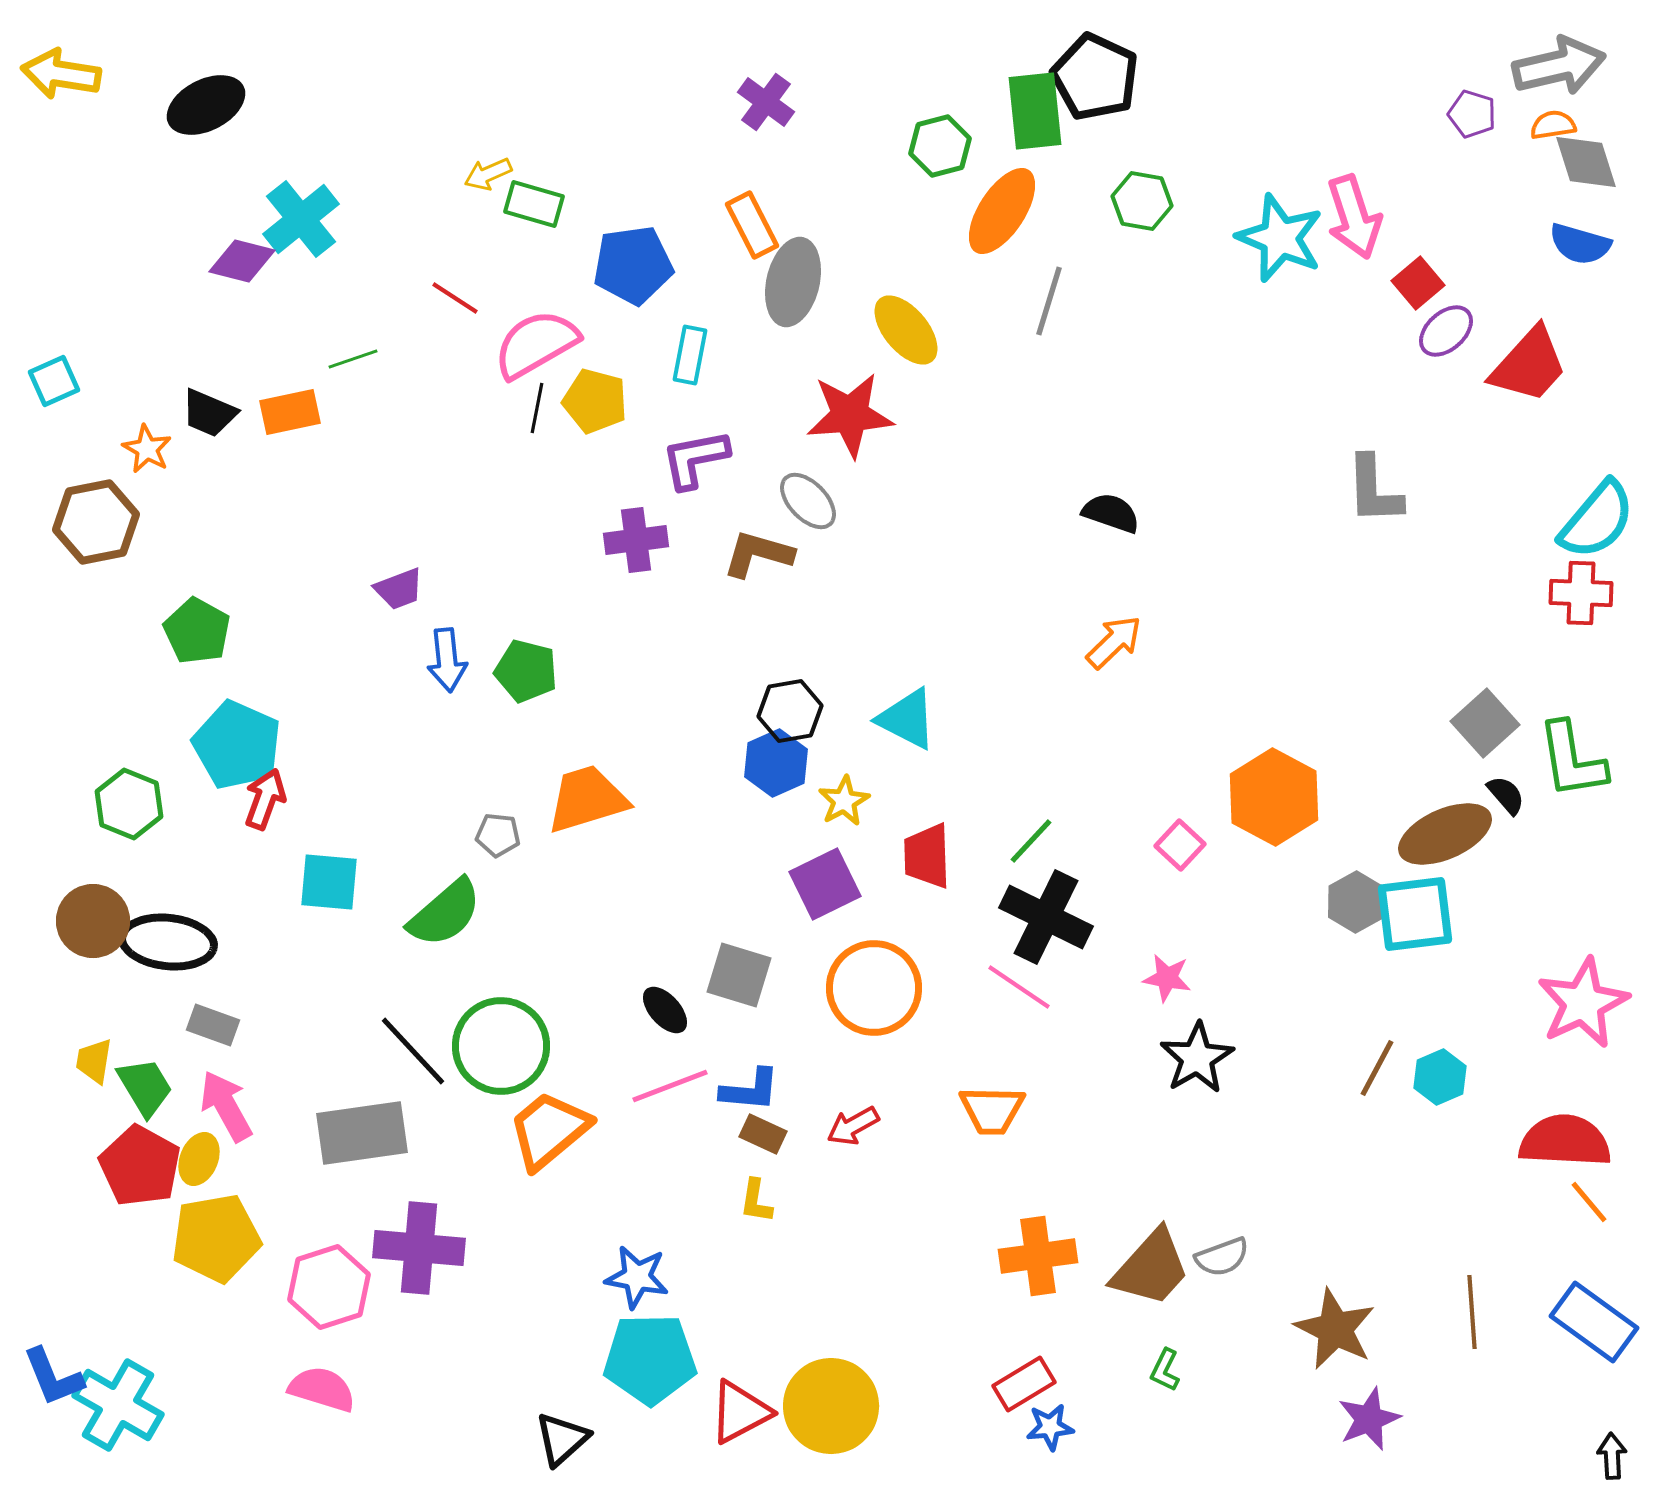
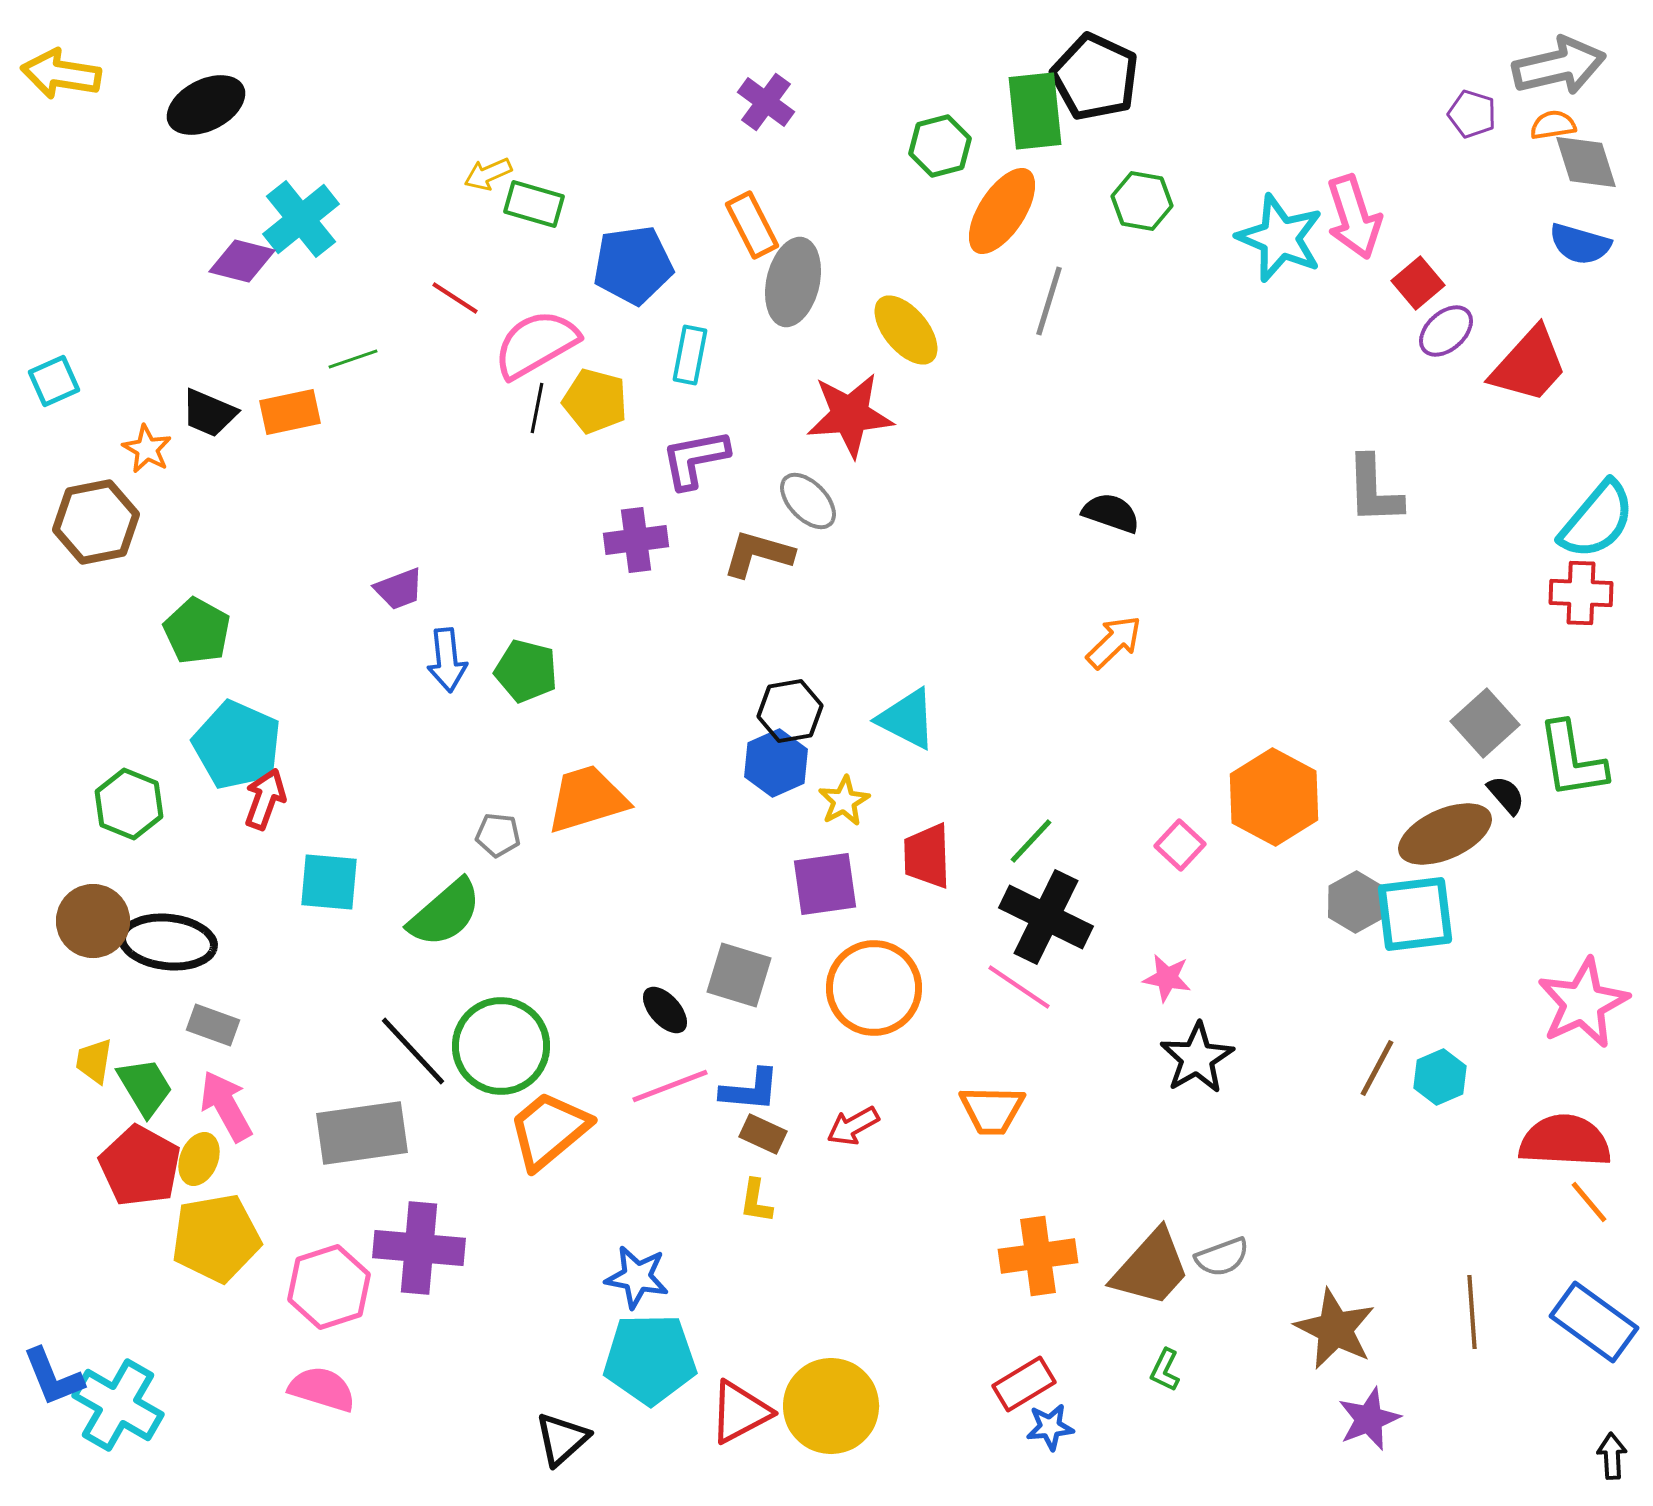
purple square at (825, 884): rotated 18 degrees clockwise
